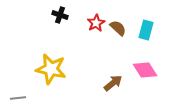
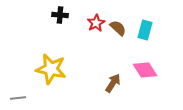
black cross: rotated 14 degrees counterclockwise
cyan rectangle: moved 1 px left
brown arrow: rotated 18 degrees counterclockwise
